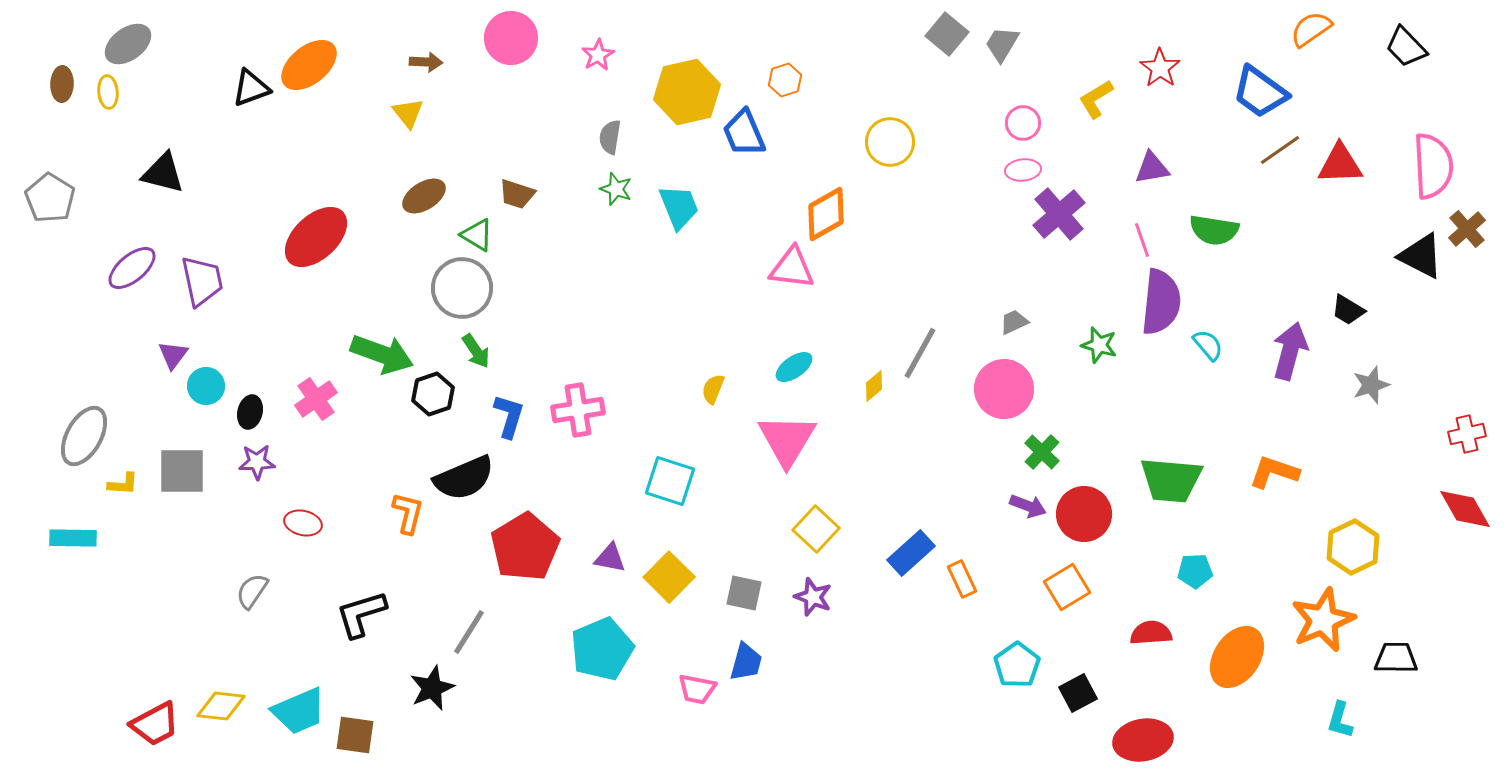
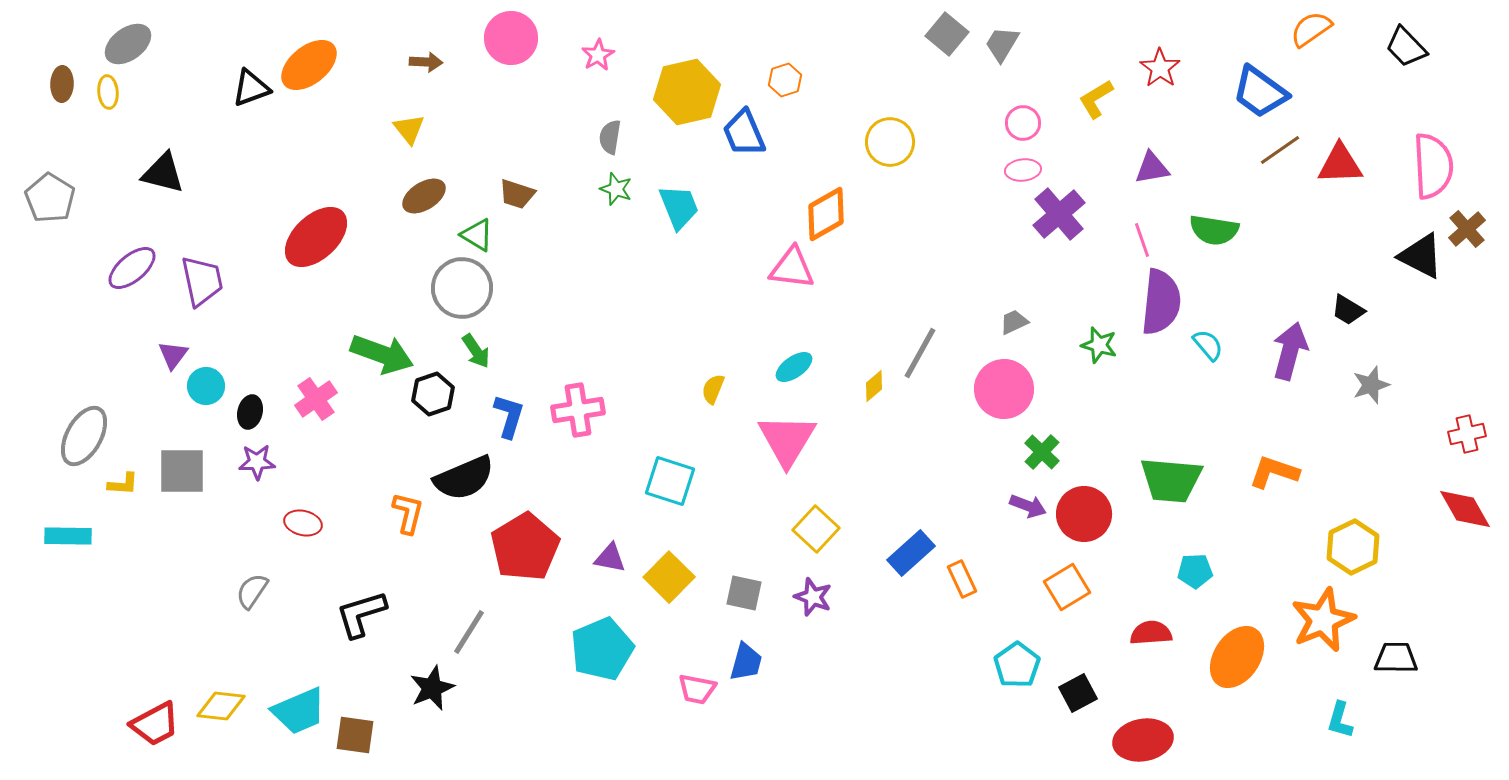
yellow triangle at (408, 113): moved 1 px right, 16 px down
cyan rectangle at (73, 538): moved 5 px left, 2 px up
